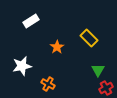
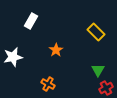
white rectangle: rotated 28 degrees counterclockwise
yellow rectangle: moved 7 px right, 6 px up
orange star: moved 1 px left, 3 px down
white star: moved 9 px left, 9 px up
